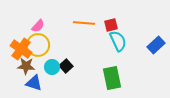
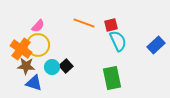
orange line: rotated 15 degrees clockwise
